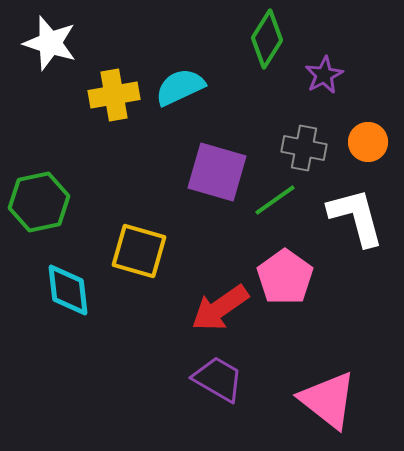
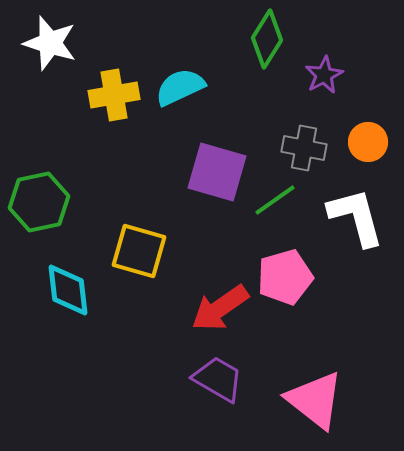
pink pentagon: rotated 20 degrees clockwise
pink triangle: moved 13 px left
